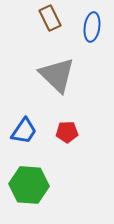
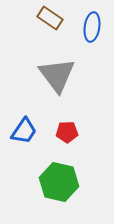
brown rectangle: rotated 30 degrees counterclockwise
gray triangle: rotated 9 degrees clockwise
green hexagon: moved 30 px right, 3 px up; rotated 9 degrees clockwise
